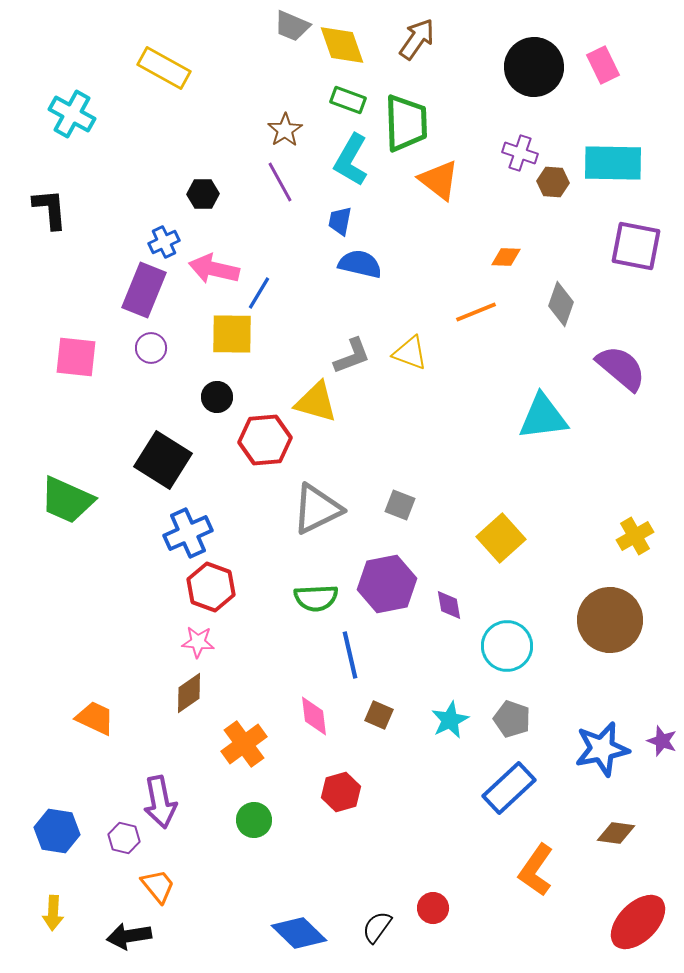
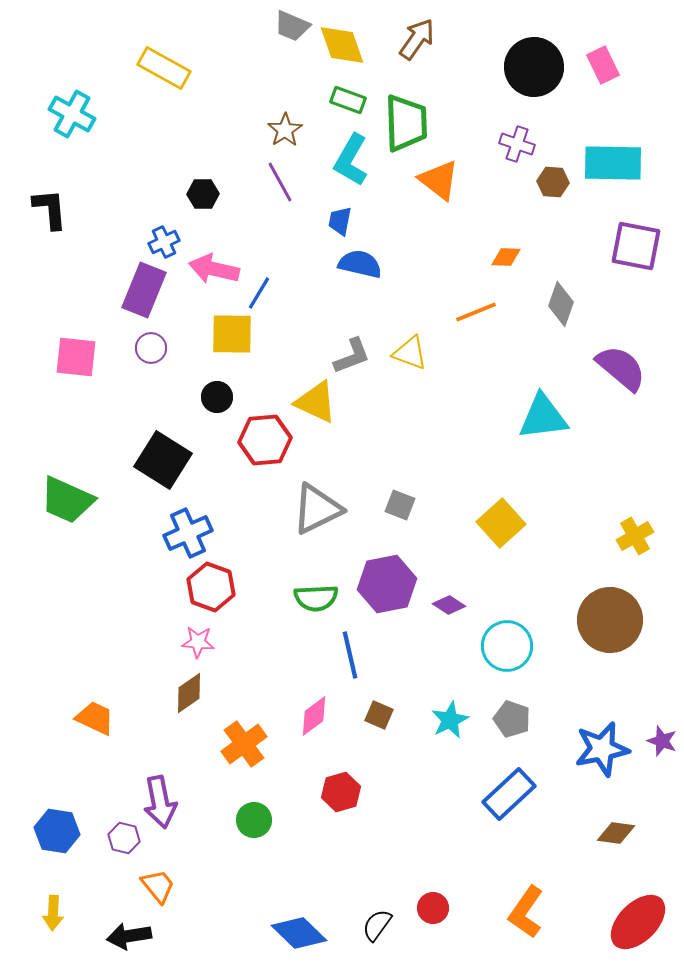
purple cross at (520, 153): moved 3 px left, 9 px up
yellow triangle at (316, 402): rotated 9 degrees clockwise
yellow square at (501, 538): moved 15 px up
purple diamond at (449, 605): rotated 48 degrees counterclockwise
pink diamond at (314, 716): rotated 60 degrees clockwise
blue rectangle at (509, 788): moved 6 px down
orange L-shape at (536, 870): moved 10 px left, 42 px down
black semicircle at (377, 927): moved 2 px up
